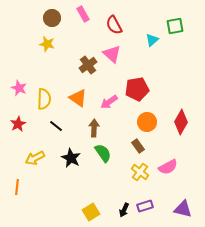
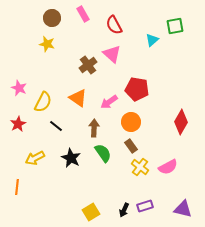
red pentagon: rotated 20 degrees clockwise
yellow semicircle: moved 1 px left, 3 px down; rotated 25 degrees clockwise
orange circle: moved 16 px left
brown rectangle: moved 7 px left
yellow cross: moved 5 px up
